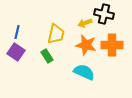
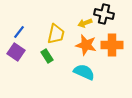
blue line: moved 2 px right; rotated 24 degrees clockwise
